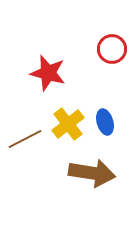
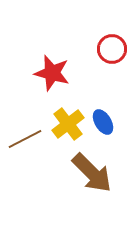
red star: moved 4 px right
blue ellipse: moved 2 px left; rotated 15 degrees counterclockwise
brown arrow: rotated 36 degrees clockwise
